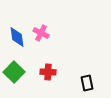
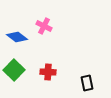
pink cross: moved 3 px right, 7 px up
blue diamond: rotated 45 degrees counterclockwise
green square: moved 2 px up
